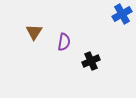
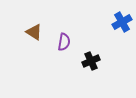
blue cross: moved 8 px down
brown triangle: rotated 30 degrees counterclockwise
